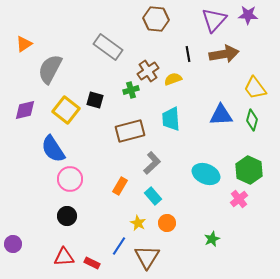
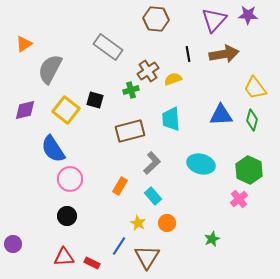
cyan ellipse: moved 5 px left, 10 px up; rotated 8 degrees counterclockwise
